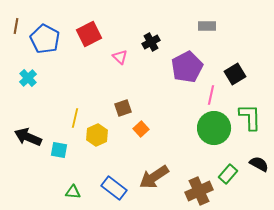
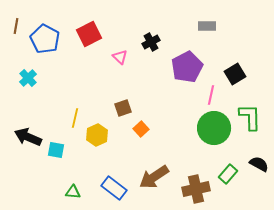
cyan square: moved 3 px left
brown cross: moved 3 px left, 2 px up; rotated 12 degrees clockwise
